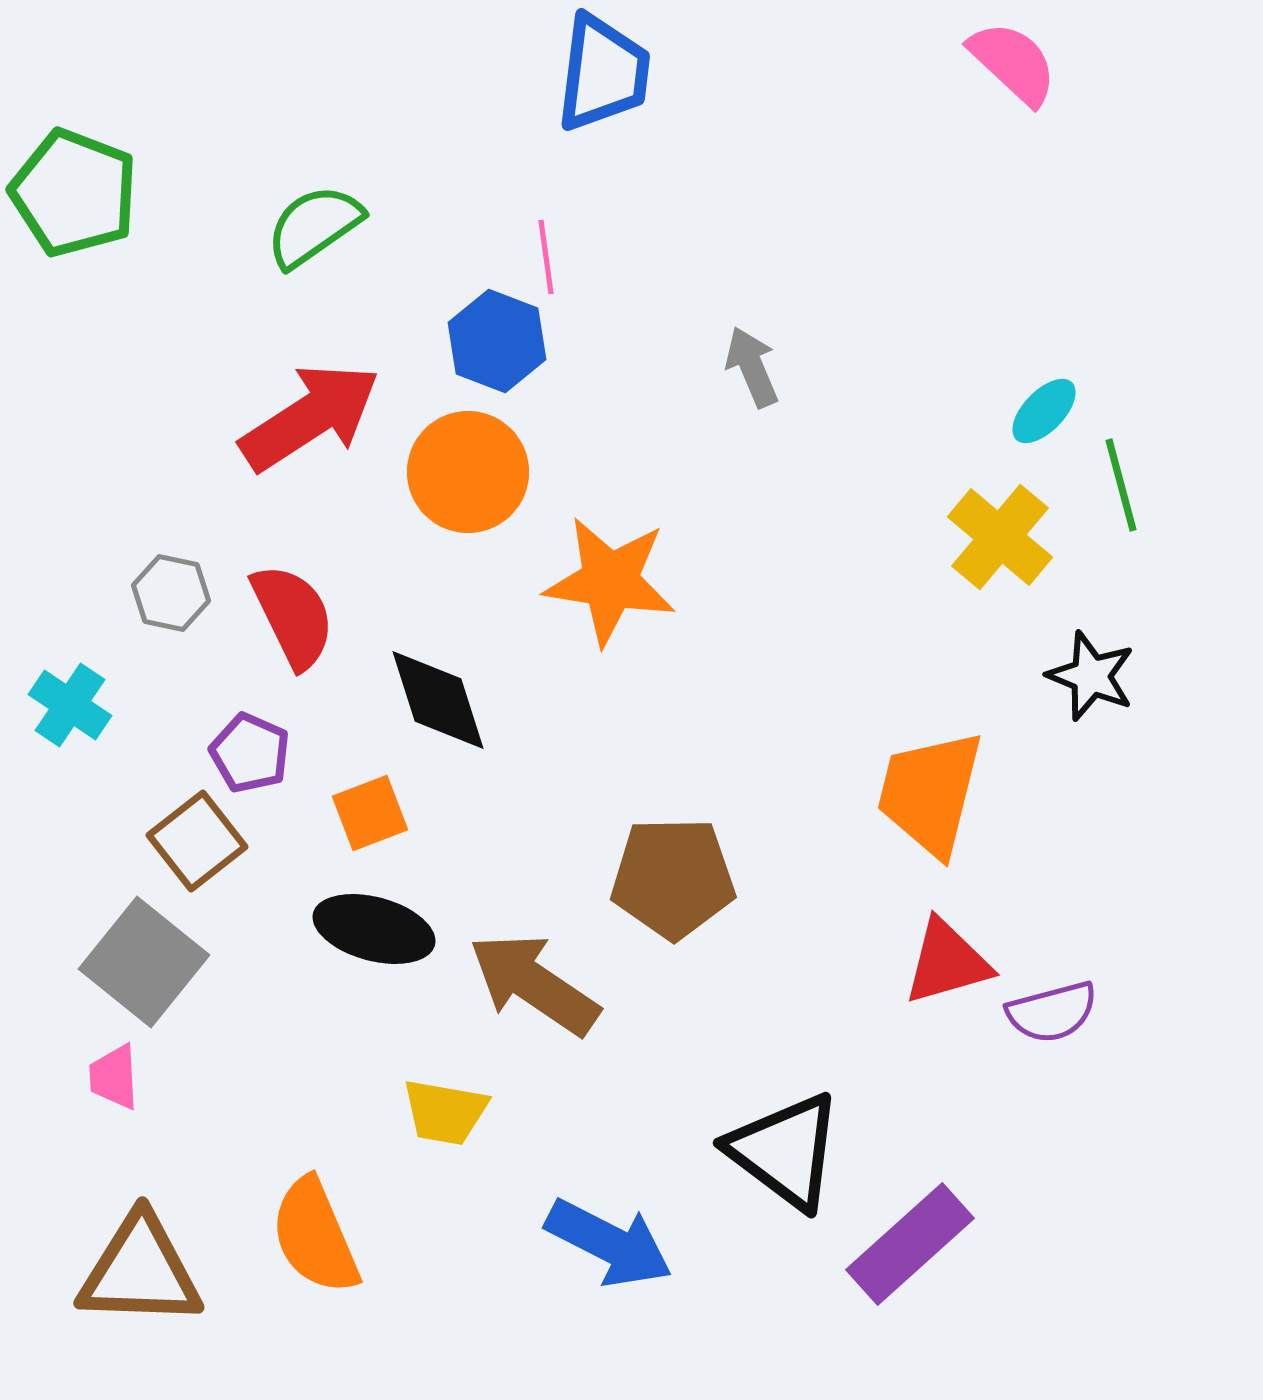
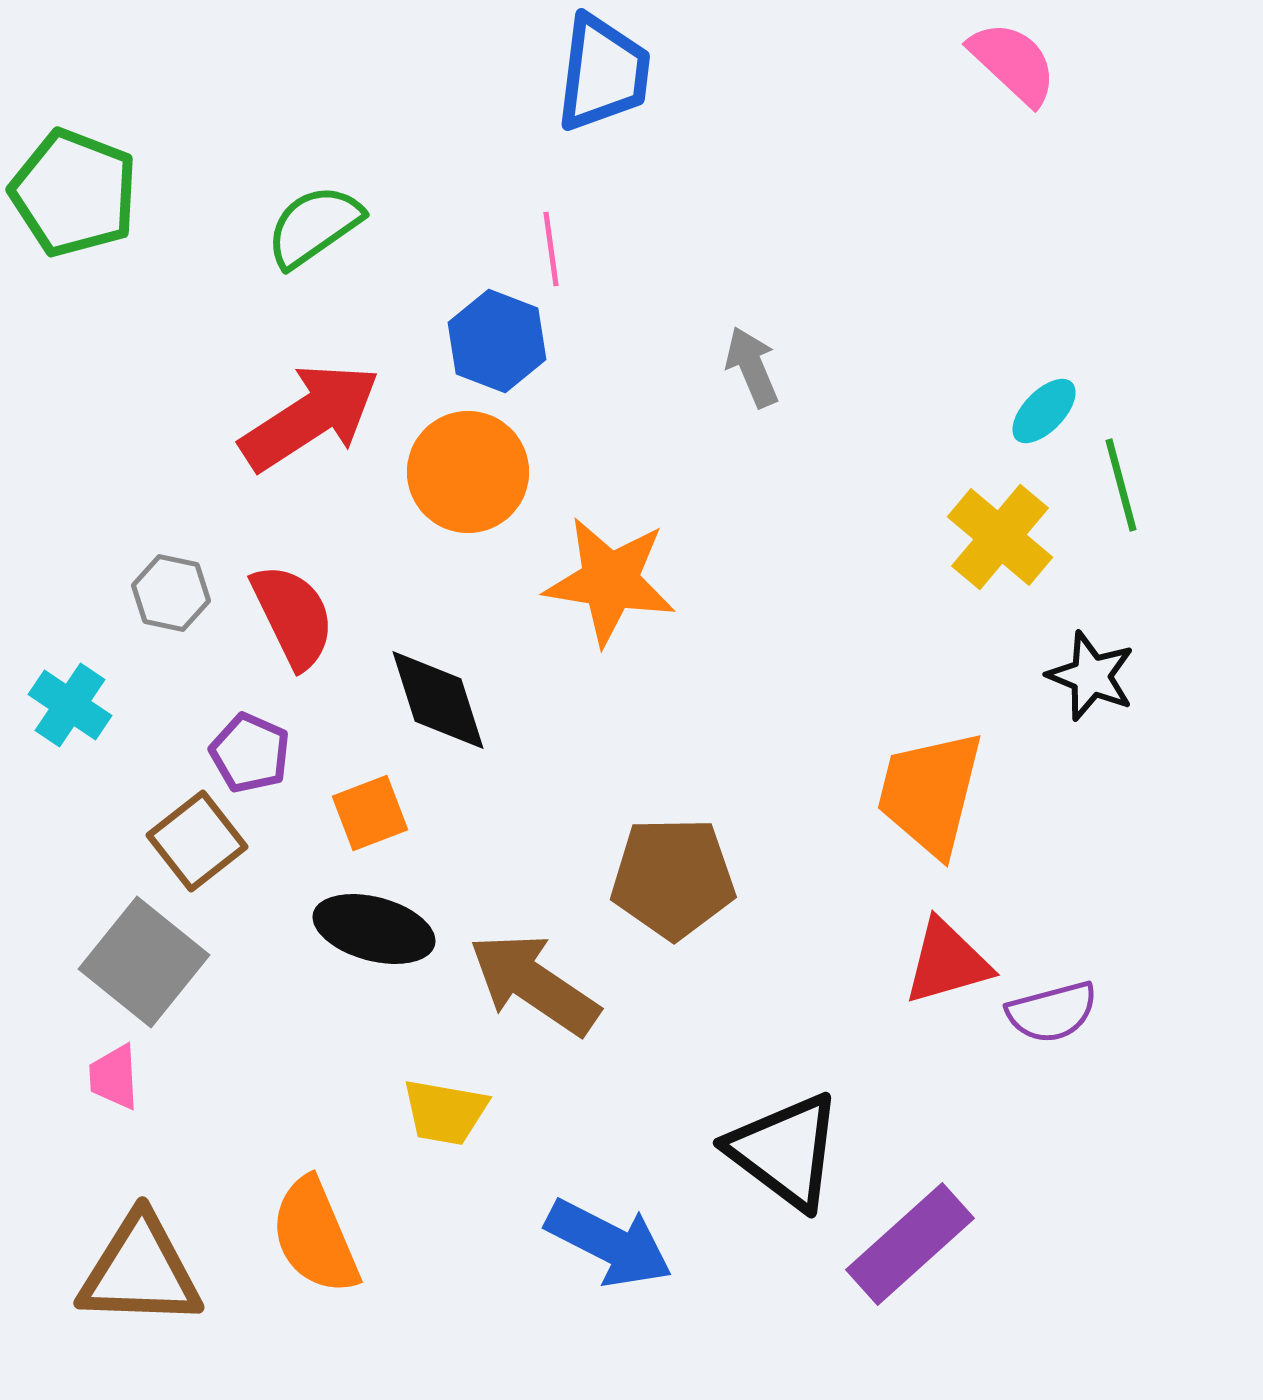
pink line: moved 5 px right, 8 px up
